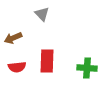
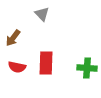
brown arrow: rotated 30 degrees counterclockwise
red rectangle: moved 1 px left, 2 px down
red semicircle: rotated 18 degrees clockwise
